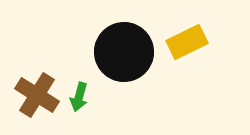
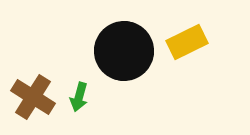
black circle: moved 1 px up
brown cross: moved 4 px left, 2 px down
